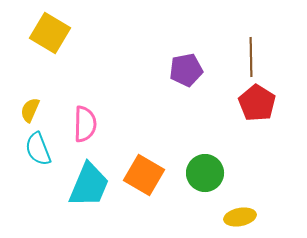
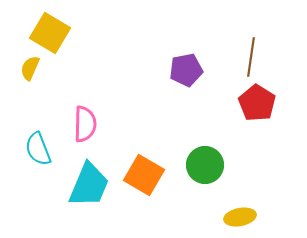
brown line: rotated 9 degrees clockwise
yellow semicircle: moved 42 px up
green circle: moved 8 px up
